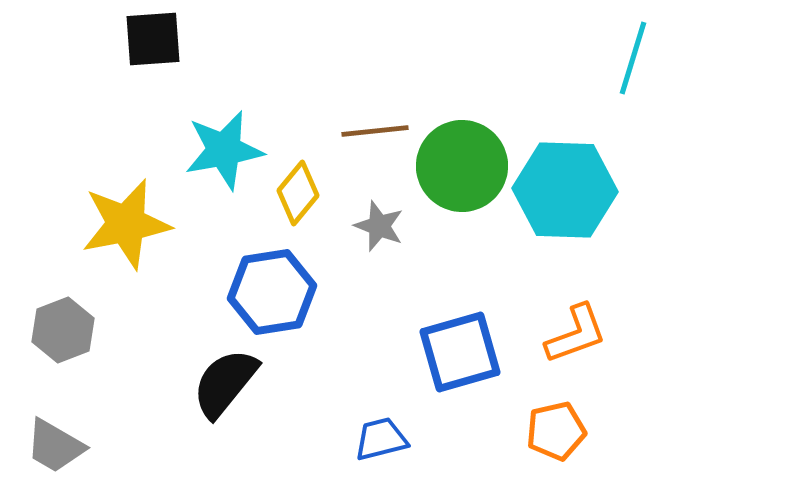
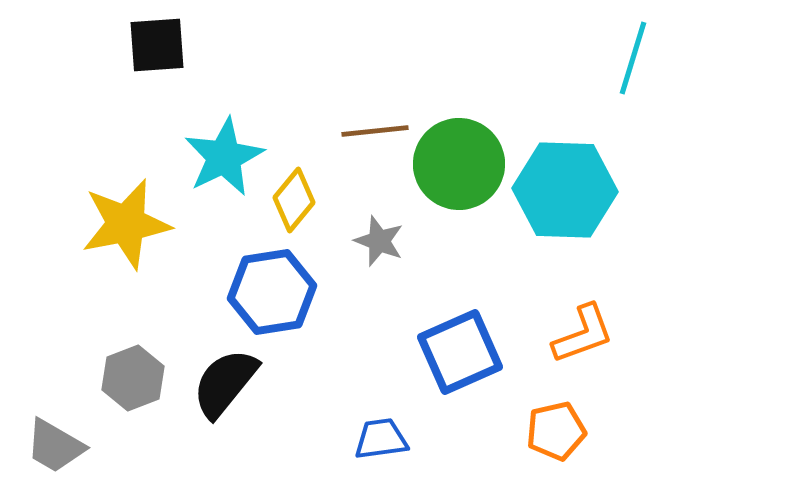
black square: moved 4 px right, 6 px down
cyan star: moved 7 px down; rotated 16 degrees counterclockwise
green circle: moved 3 px left, 2 px up
yellow diamond: moved 4 px left, 7 px down
gray star: moved 15 px down
gray hexagon: moved 70 px right, 48 px down
orange L-shape: moved 7 px right
blue square: rotated 8 degrees counterclockwise
blue trapezoid: rotated 6 degrees clockwise
